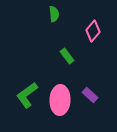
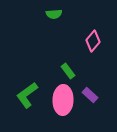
green semicircle: rotated 91 degrees clockwise
pink diamond: moved 10 px down
green rectangle: moved 1 px right, 15 px down
pink ellipse: moved 3 px right
